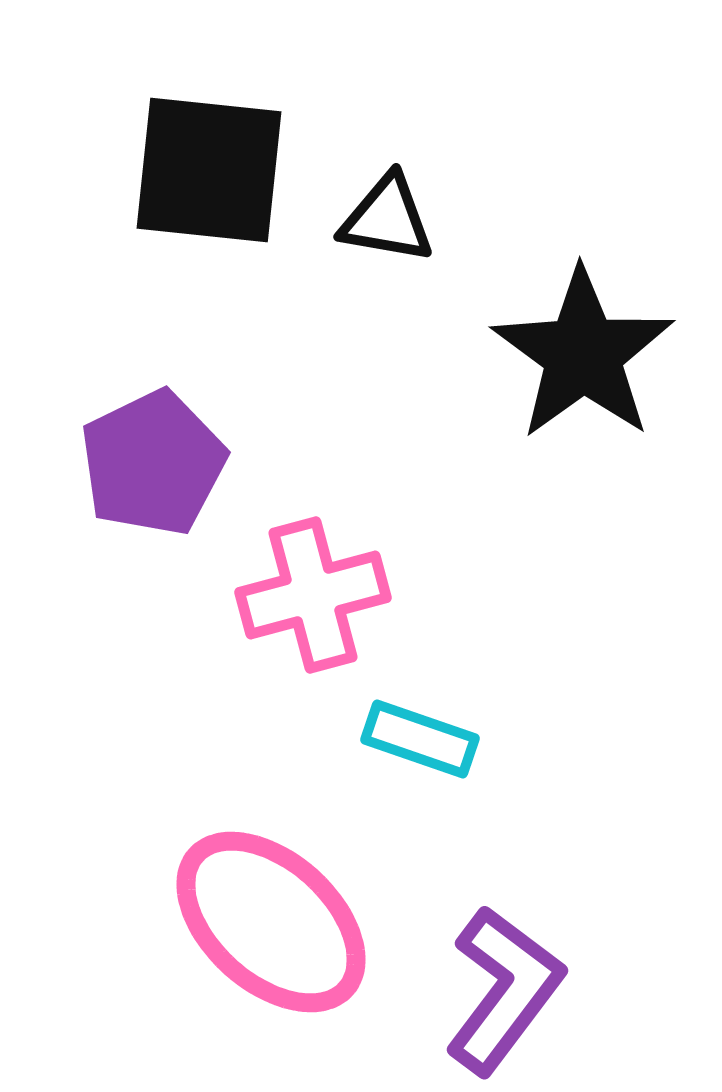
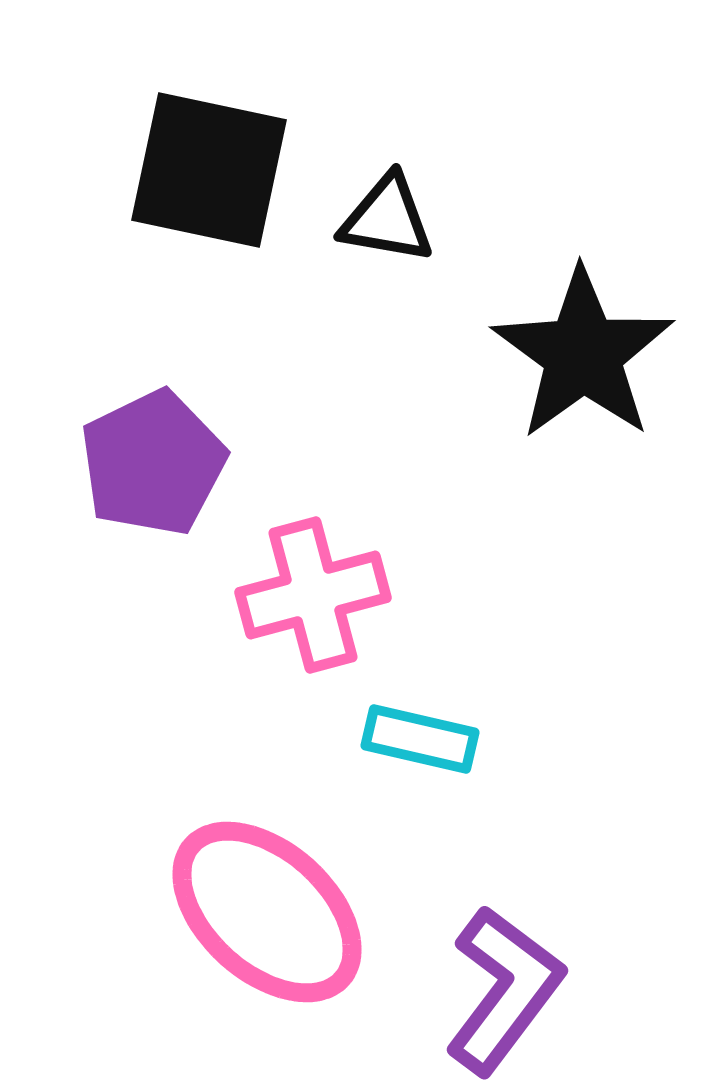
black square: rotated 6 degrees clockwise
cyan rectangle: rotated 6 degrees counterclockwise
pink ellipse: moved 4 px left, 10 px up
